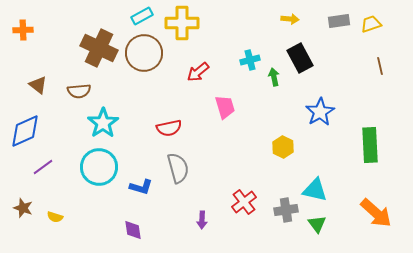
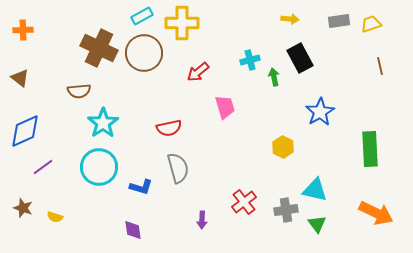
brown triangle: moved 18 px left, 7 px up
green rectangle: moved 4 px down
orange arrow: rotated 16 degrees counterclockwise
